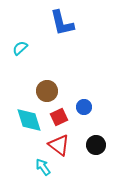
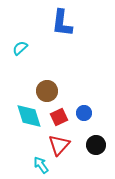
blue L-shape: rotated 20 degrees clockwise
blue circle: moved 6 px down
cyan diamond: moved 4 px up
red triangle: rotated 35 degrees clockwise
cyan arrow: moved 2 px left, 2 px up
